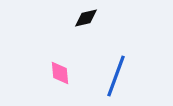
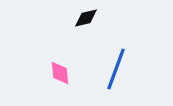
blue line: moved 7 px up
